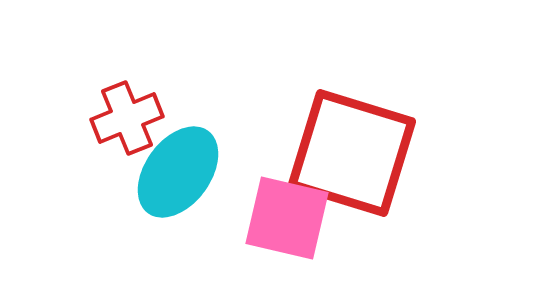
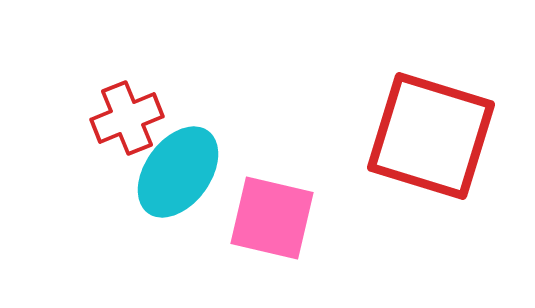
red square: moved 79 px right, 17 px up
pink square: moved 15 px left
